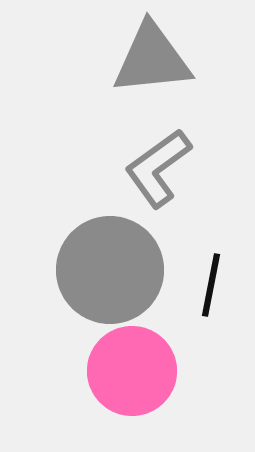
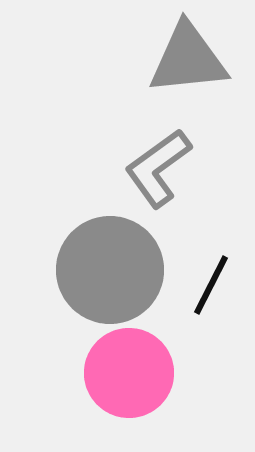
gray triangle: moved 36 px right
black line: rotated 16 degrees clockwise
pink circle: moved 3 px left, 2 px down
